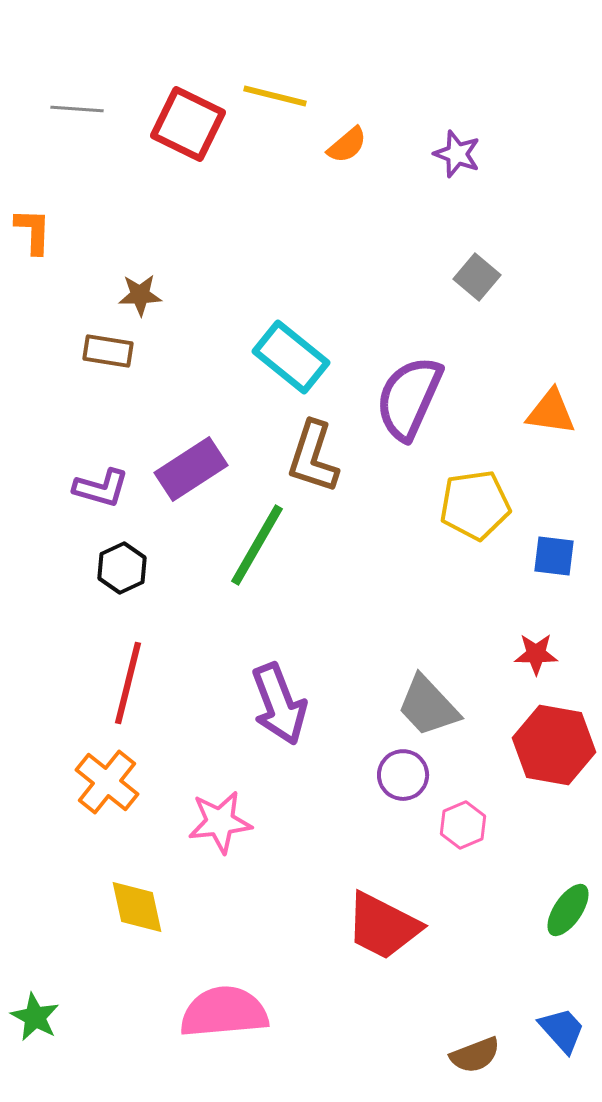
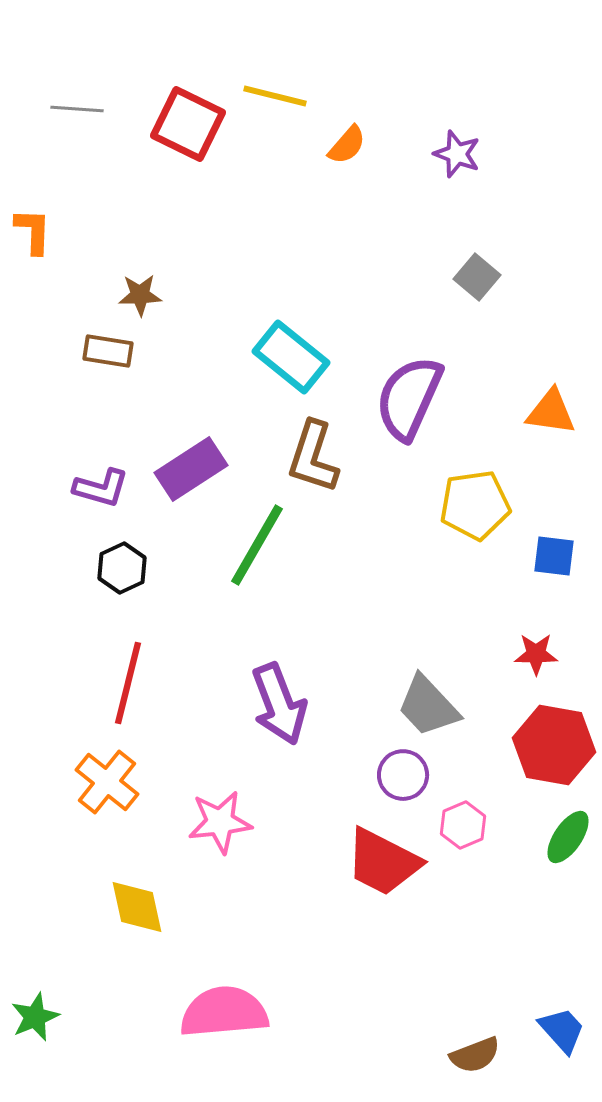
orange semicircle: rotated 9 degrees counterclockwise
green ellipse: moved 73 px up
red trapezoid: moved 64 px up
green star: rotated 21 degrees clockwise
